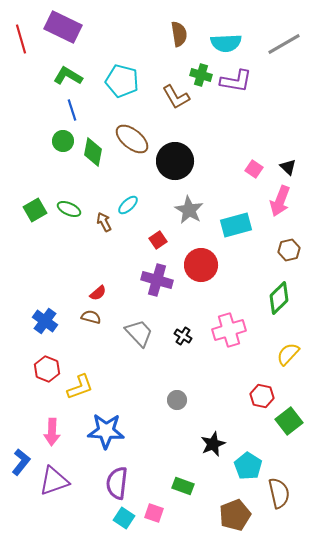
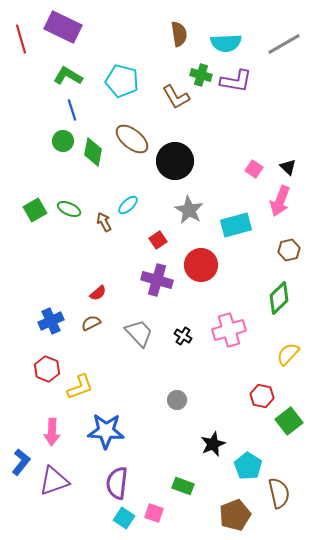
brown semicircle at (91, 317): moved 6 px down; rotated 42 degrees counterclockwise
blue cross at (45, 321): moved 6 px right; rotated 30 degrees clockwise
